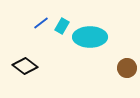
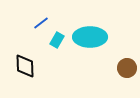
cyan rectangle: moved 5 px left, 14 px down
black diamond: rotated 50 degrees clockwise
